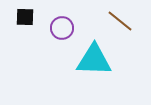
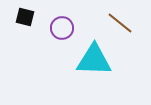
black square: rotated 12 degrees clockwise
brown line: moved 2 px down
